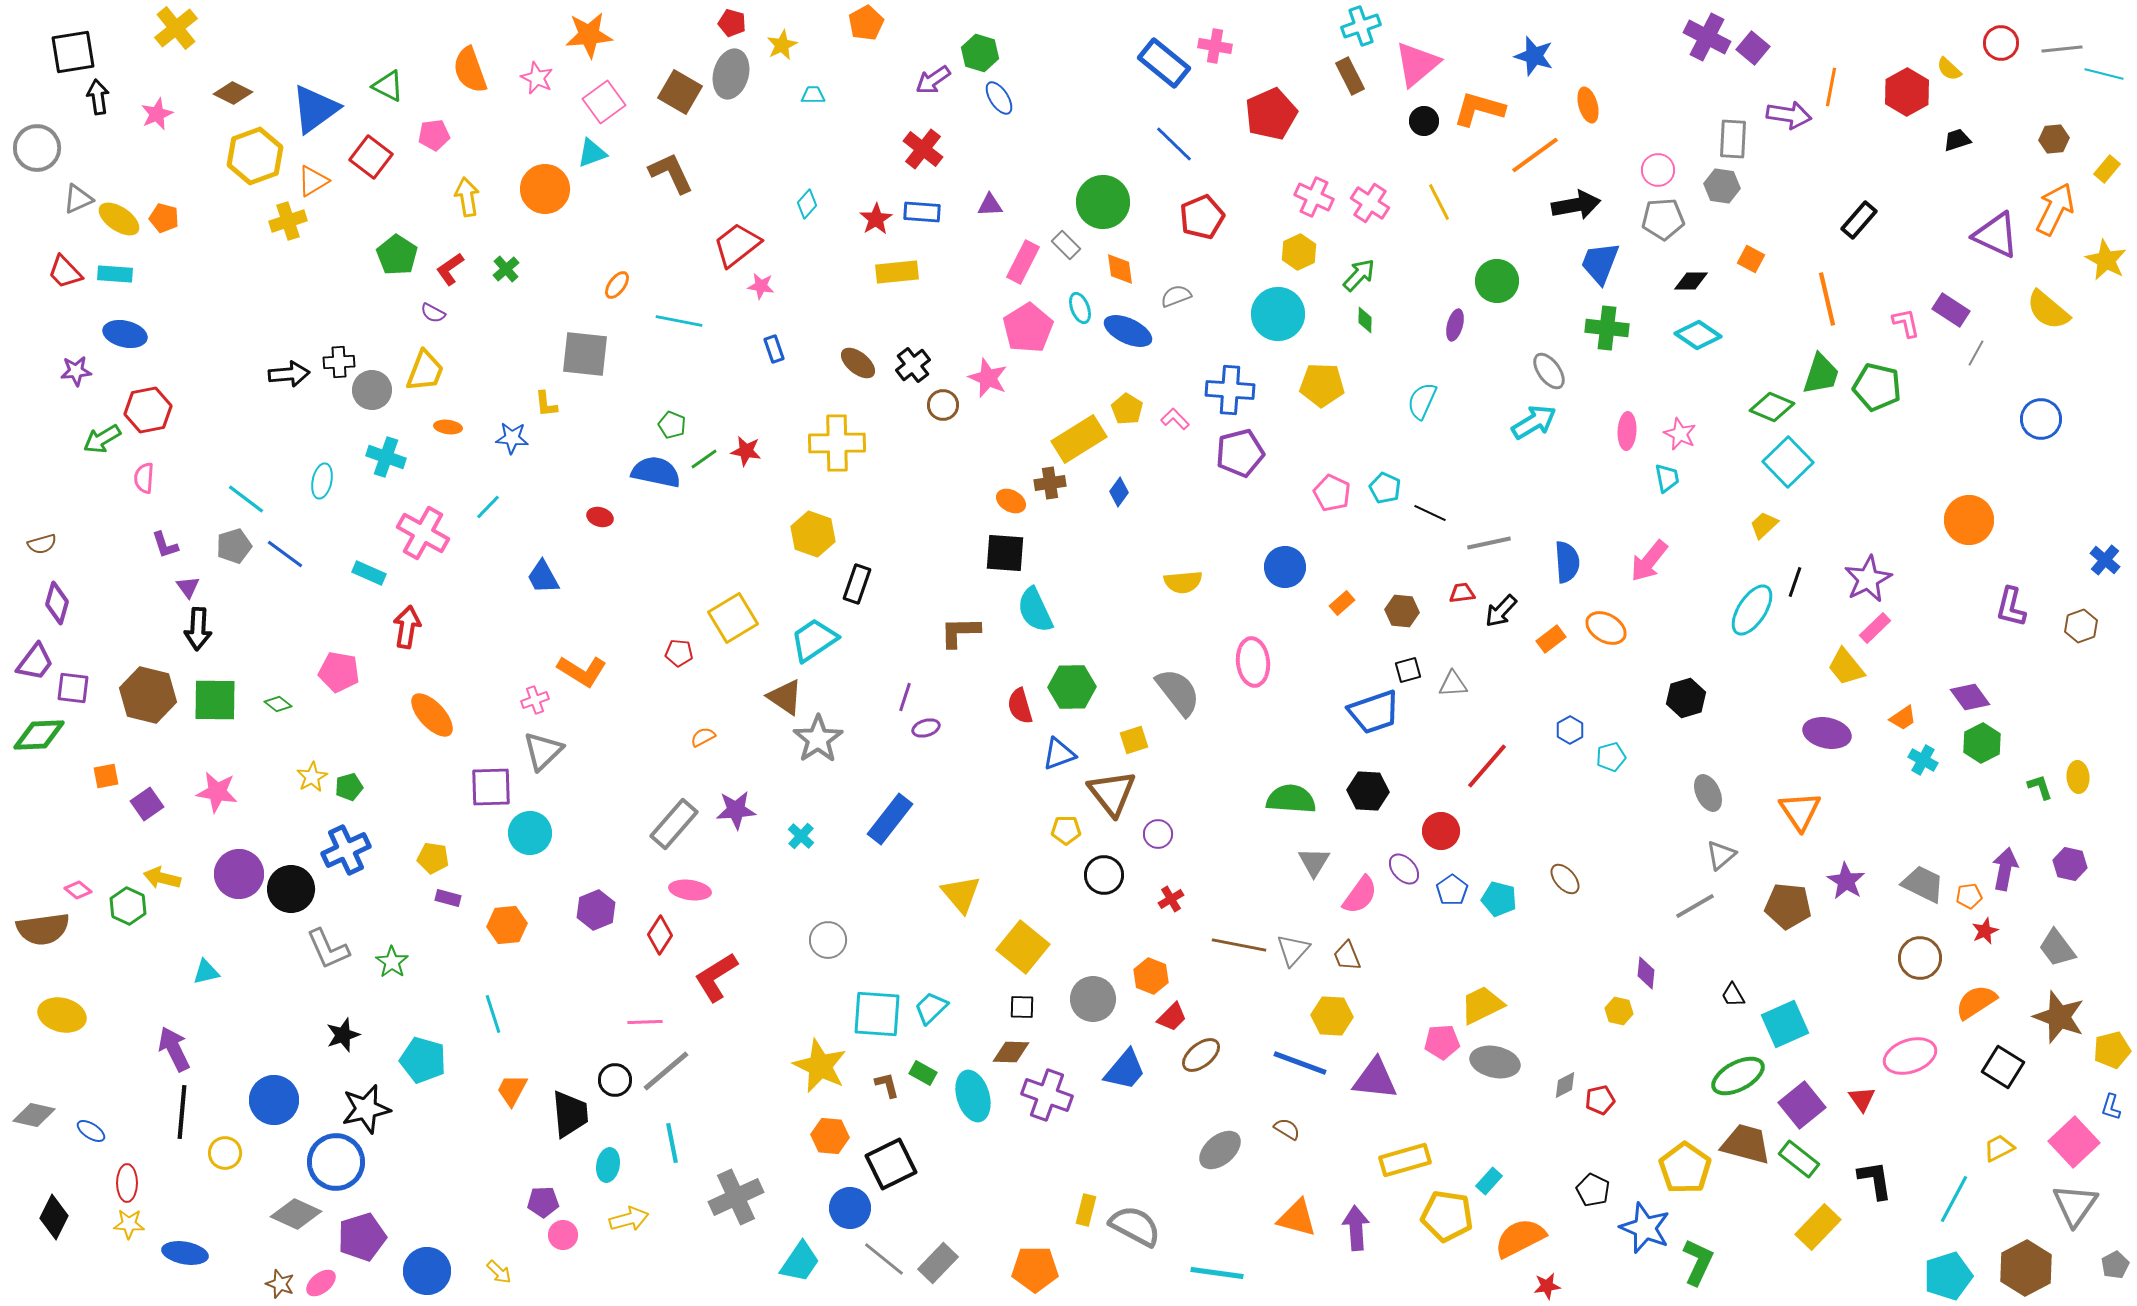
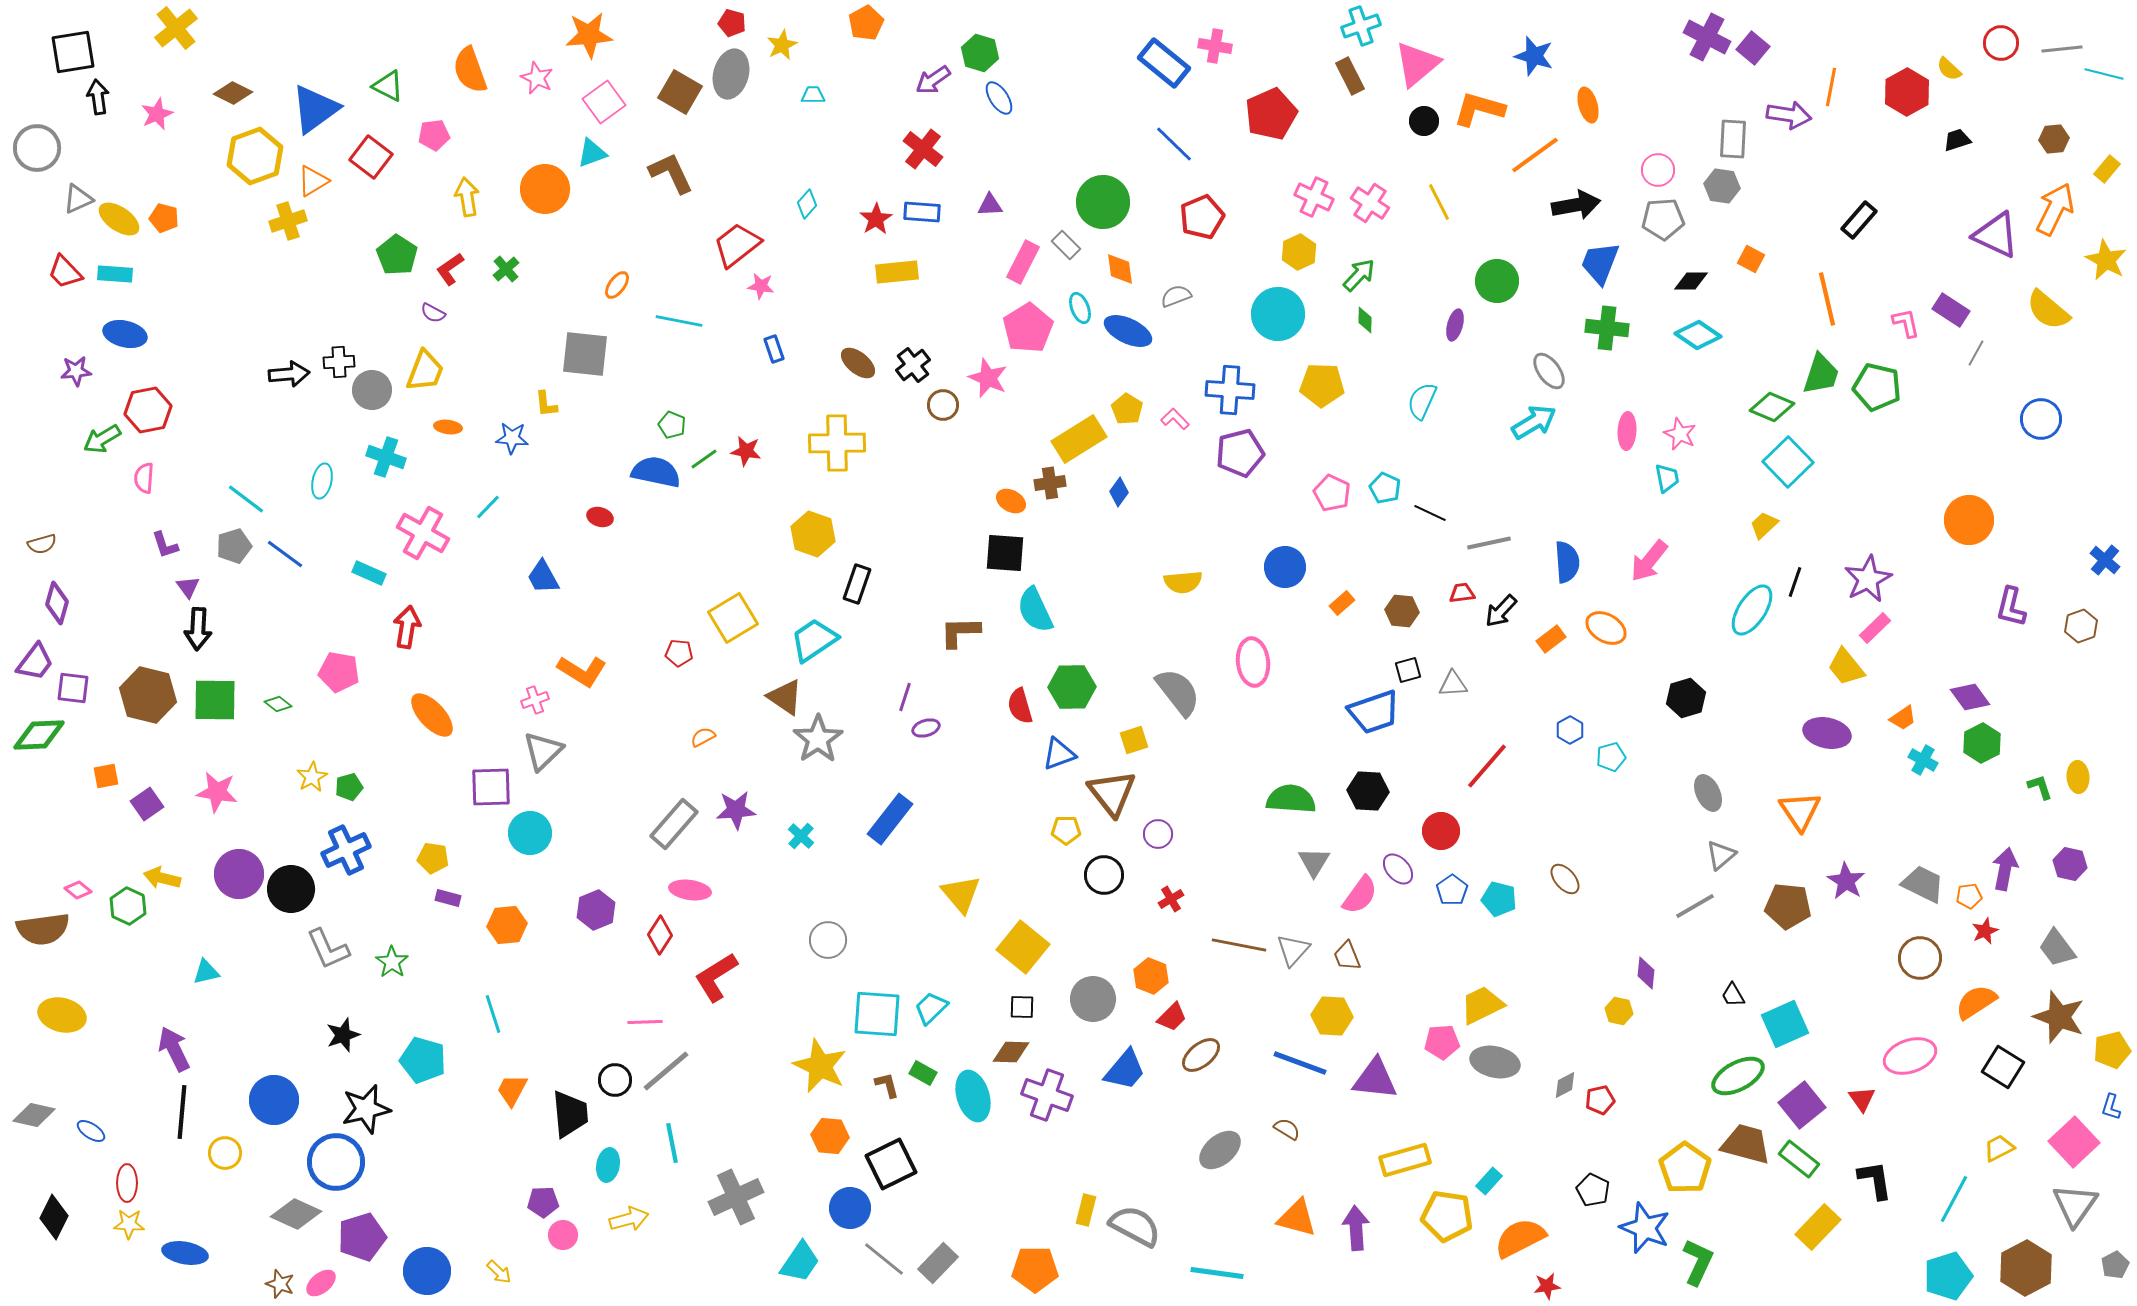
purple ellipse at (1404, 869): moved 6 px left
